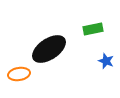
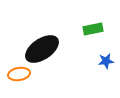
black ellipse: moved 7 px left
blue star: rotated 28 degrees counterclockwise
